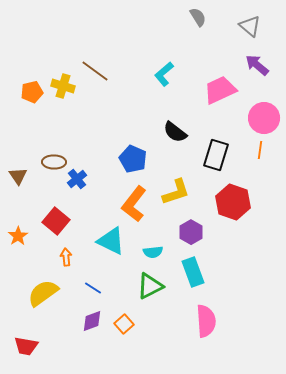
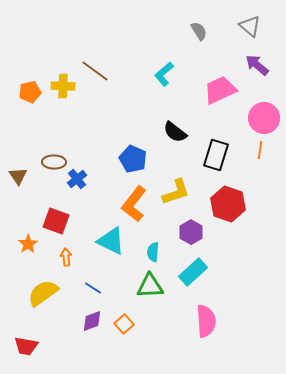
gray semicircle: moved 1 px right, 14 px down
yellow cross: rotated 15 degrees counterclockwise
orange pentagon: moved 2 px left
red hexagon: moved 5 px left, 2 px down
red square: rotated 20 degrees counterclockwise
orange star: moved 10 px right, 8 px down
cyan semicircle: rotated 102 degrees clockwise
cyan rectangle: rotated 68 degrees clockwise
green triangle: rotated 24 degrees clockwise
